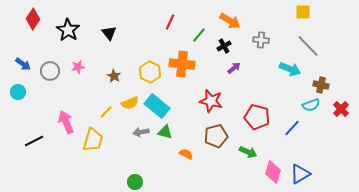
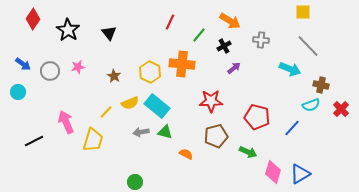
red star: rotated 15 degrees counterclockwise
